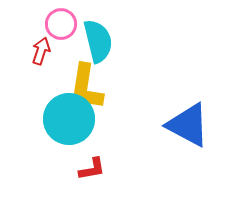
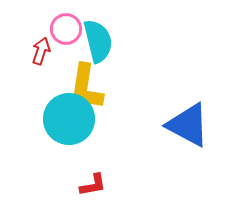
pink circle: moved 5 px right, 5 px down
red L-shape: moved 1 px right, 16 px down
